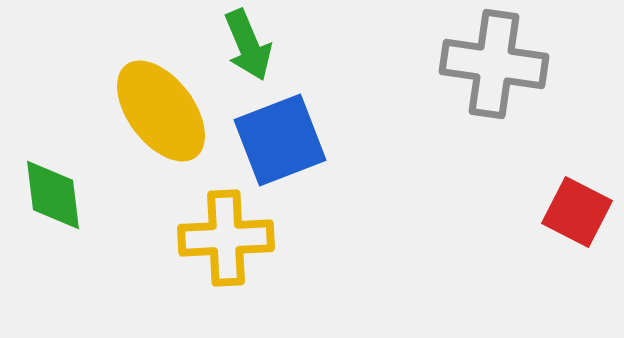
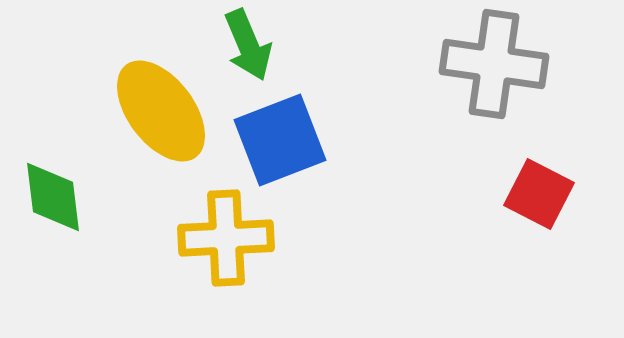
green diamond: moved 2 px down
red square: moved 38 px left, 18 px up
